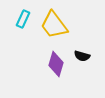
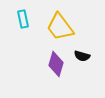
cyan rectangle: rotated 36 degrees counterclockwise
yellow trapezoid: moved 6 px right, 2 px down
